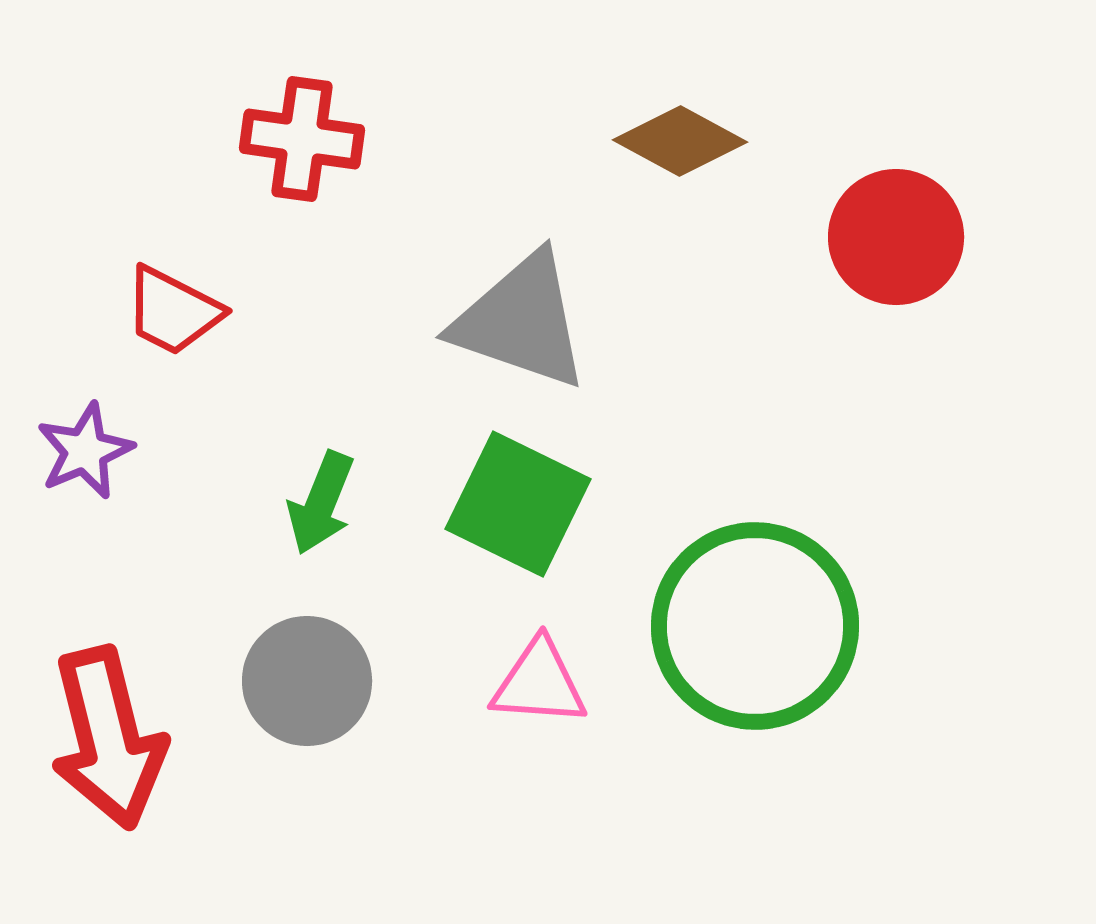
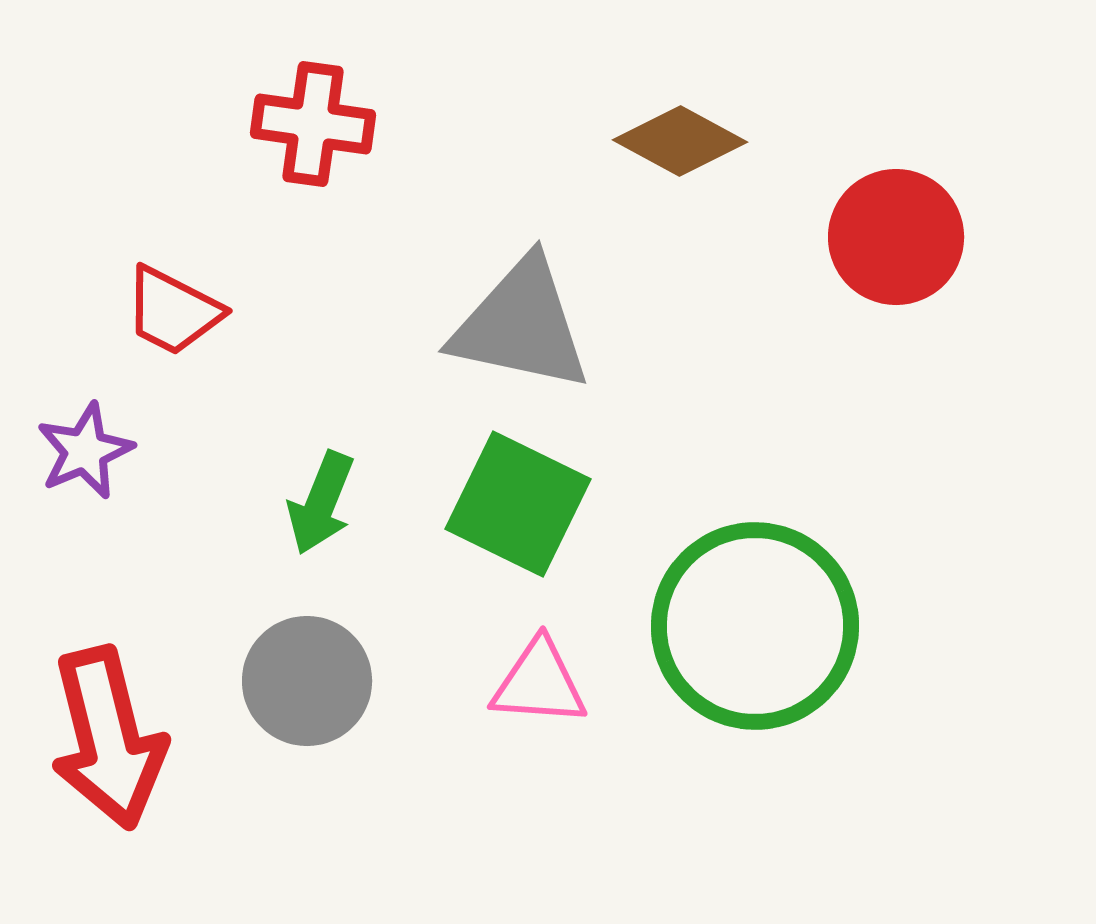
red cross: moved 11 px right, 15 px up
gray triangle: moved 4 px down; rotated 7 degrees counterclockwise
